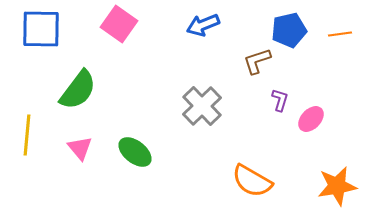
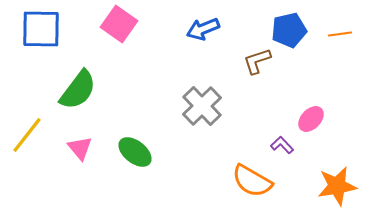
blue arrow: moved 4 px down
purple L-shape: moved 2 px right, 45 px down; rotated 60 degrees counterclockwise
yellow line: rotated 33 degrees clockwise
